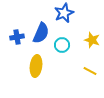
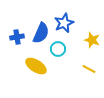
blue star: moved 10 px down
cyan circle: moved 4 px left, 4 px down
yellow ellipse: rotated 65 degrees counterclockwise
yellow line: moved 1 px left, 2 px up
